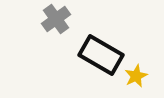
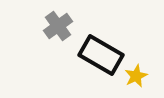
gray cross: moved 2 px right, 7 px down
